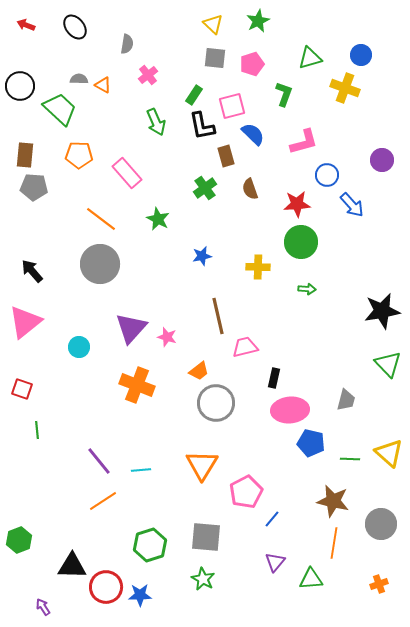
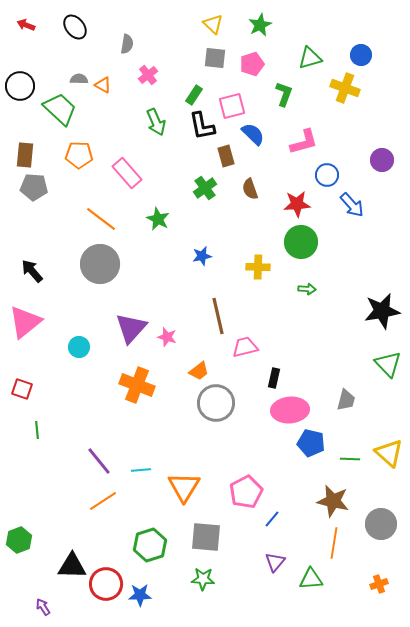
green star at (258, 21): moved 2 px right, 4 px down
orange triangle at (202, 465): moved 18 px left, 22 px down
green star at (203, 579): rotated 25 degrees counterclockwise
red circle at (106, 587): moved 3 px up
